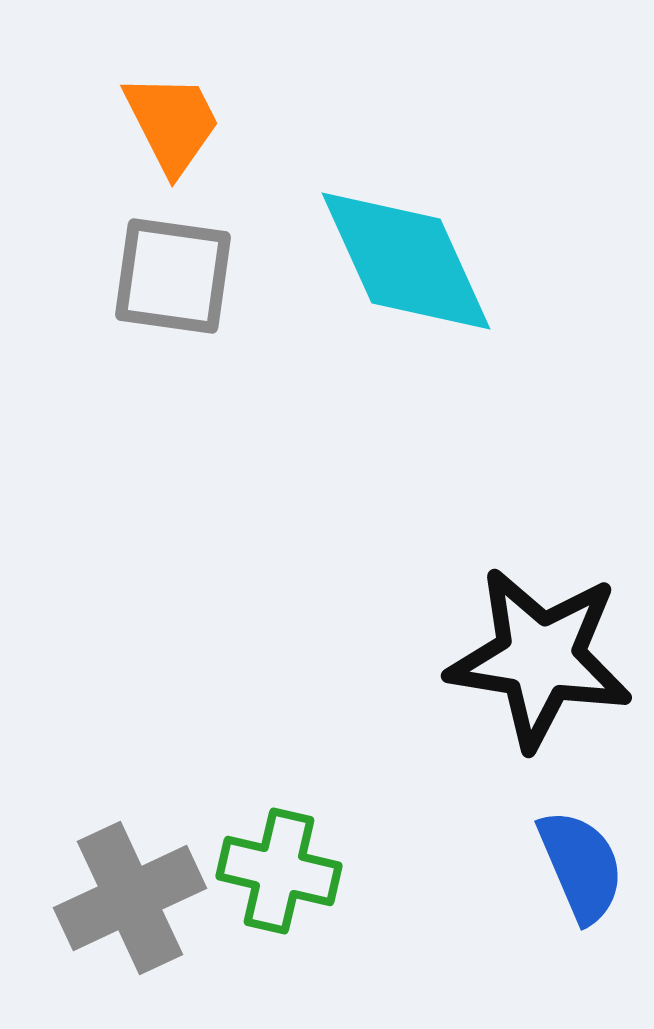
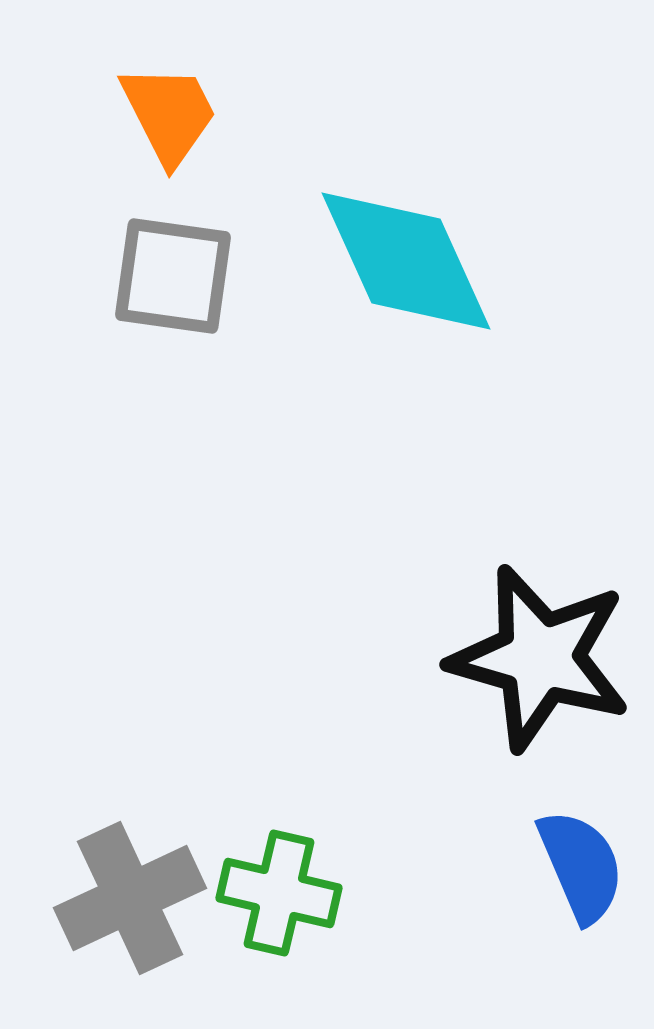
orange trapezoid: moved 3 px left, 9 px up
black star: rotated 7 degrees clockwise
green cross: moved 22 px down
